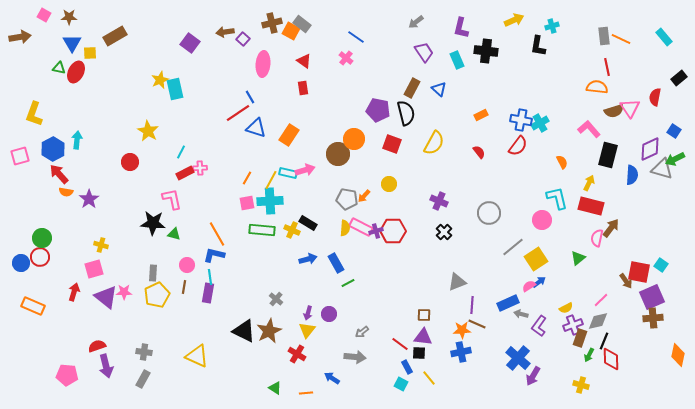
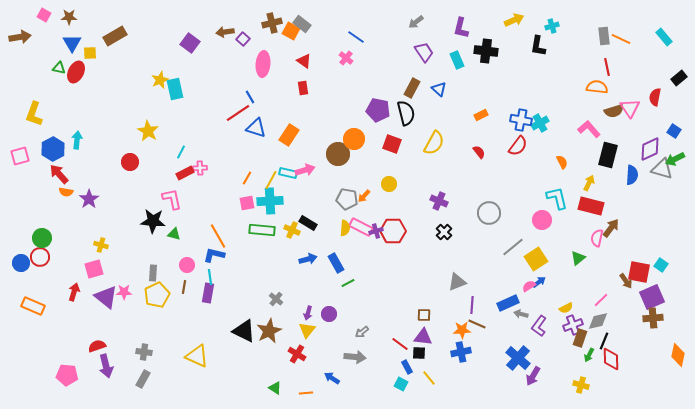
black star at (153, 223): moved 2 px up
orange line at (217, 234): moved 1 px right, 2 px down
